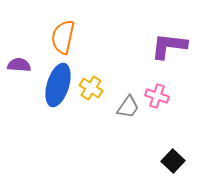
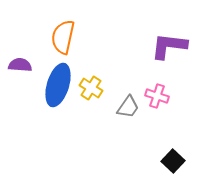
purple semicircle: moved 1 px right
